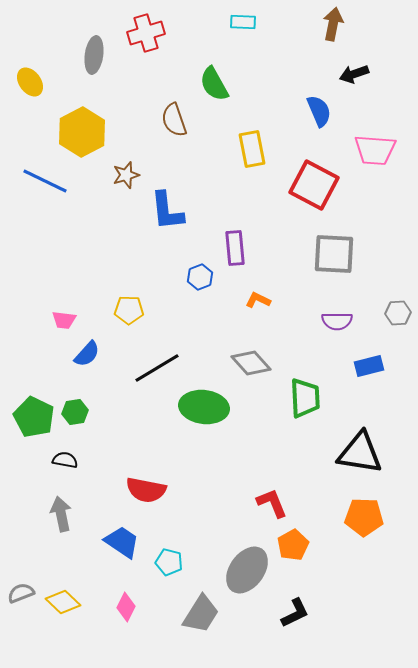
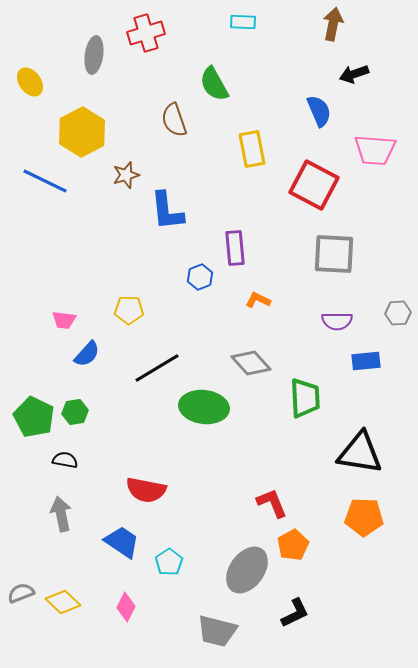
blue rectangle at (369, 366): moved 3 px left, 5 px up; rotated 8 degrees clockwise
cyan pentagon at (169, 562): rotated 24 degrees clockwise
gray trapezoid at (201, 614): moved 16 px right, 17 px down; rotated 72 degrees clockwise
